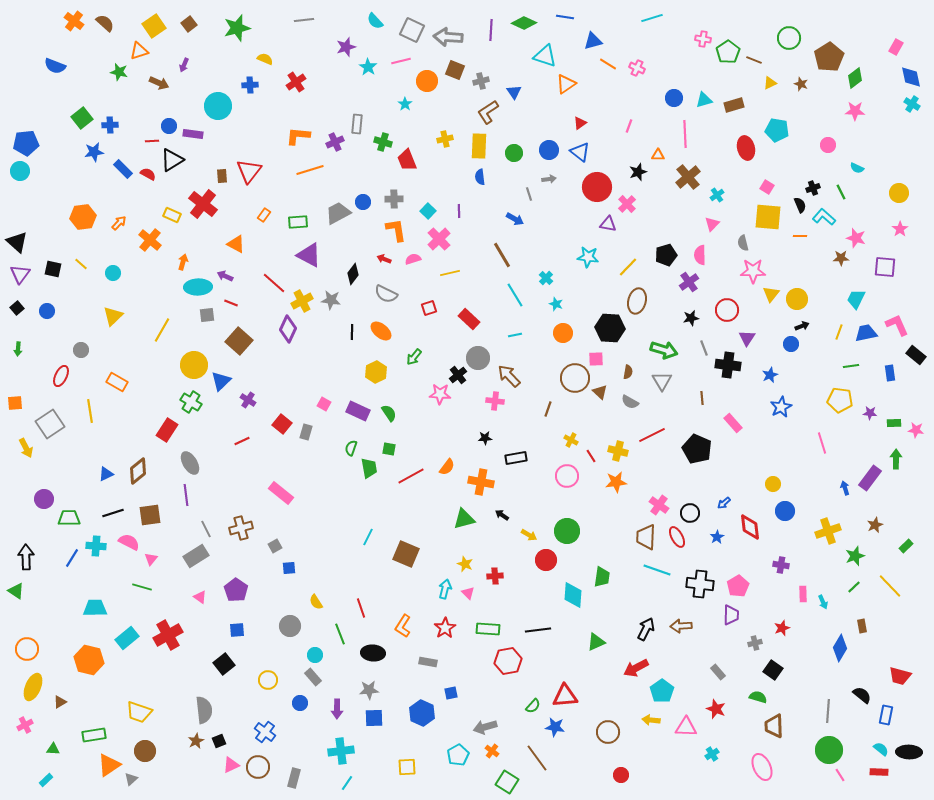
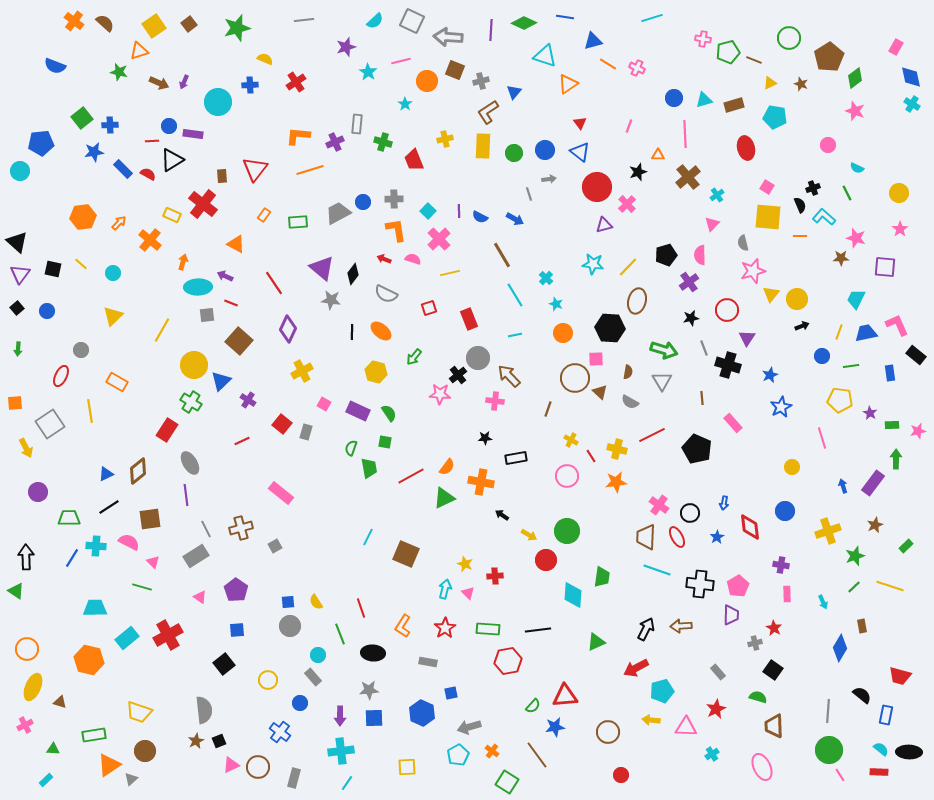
cyan semicircle at (375, 21): rotated 90 degrees counterclockwise
gray square at (412, 30): moved 9 px up
green pentagon at (728, 52): rotated 20 degrees clockwise
purple arrow at (184, 65): moved 17 px down
cyan star at (368, 67): moved 5 px down
orange triangle at (566, 84): moved 2 px right
blue triangle at (514, 92): rotated 14 degrees clockwise
cyan circle at (218, 106): moved 4 px up
pink star at (855, 111): rotated 18 degrees clockwise
red triangle at (580, 123): rotated 32 degrees counterclockwise
cyan pentagon at (777, 130): moved 2 px left, 13 px up
blue pentagon at (26, 143): moved 15 px right
yellow rectangle at (479, 146): moved 4 px right
blue circle at (549, 150): moved 4 px left
red trapezoid at (407, 160): moved 7 px right
red triangle at (249, 171): moved 6 px right, 2 px up
blue semicircle at (480, 177): moved 40 px down; rotated 56 degrees counterclockwise
green line at (841, 192): moved 6 px right, 1 px down
purple triangle at (608, 224): moved 4 px left, 1 px down; rotated 24 degrees counterclockwise
purple triangle at (309, 255): moved 13 px right, 13 px down; rotated 12 degrees clockwise
cyan star at (588, 257): moved 5 px right, 7 px down
pink semicircle at (413, 259): rotated 35 degrees clockwise
pink star at (753, 271): rotated 15 degrees counterclockwise
red line at (274, 283): rotated 15 degrees clockwise
yellow cross at (302, 301): moved 70 px down
red rectangle at (469, 319): rotated 25 degrees clockwise
blue circle at (791, 344): moved 31 px right, 12 px down
black cross at (728, 365): rotated 10 degrees clockwise
yellow hexagon at (376, 372): rotated 20 degrees counterclockwise
purple star at (870, 413): rotated 24 degrees clockwise
green rectangle at (894, 423): moved 2 px left, 2 px down
pink star at (916, 430): moved 2 px right, 1 px down; rotated 21 degrees counterclockwise
pink line at (822, 443): moved 5 px up
green square at (389, 449): moved 4 px left, 7 px up
yellow cross at (618, 451): moved 1 px left, 2 px up
purple rectangle at (870, 478): moved 3 px right, 5 px down
yellow circle at (773, 484): moved 19 px right, 17 px up
blue arrow at (845, 488): moved 2 px left, 2 px up
purple circle at (44, 499): moved 6 px left, 7 px up
blue arrow at (724, 503): rotated 40 degrees counterclockwise
black line at (113, 513): moved 4 px left, 6 px up; rotated 15 degrees counterclockwise
brown square at (150, 515): moved 4 px down
green triangle at (464, 519): moved 20 px left, 21 px up; rotated 10 degrees counterclockwise
pink triangle at (151, 559): moved 2 px right, 3 px down; rotated 24 degrees counterclockwise
blue square at (289, 568): moved 1 px left, 34 px down
yellow line at (890, 586): rotated 28 degrees counterclockwise
pink rectangle at (803, 594): moved 16 px left
red star at (782, 628): moved 8 px left; rotated 21 degrees counterclockwise
cyan circle at (315, 655): moved 3 px right
cyan pentagon at (662, 691): rotated 20 degrees clockwise
brown triangle at (60, 702): rotated 48 degrees clockwise
purple arrow at (337, 709): moved 3 px right, 7 px down
red star at (716, 709): rotated 24 degrees clockwise
gray arrow at (485, 727): moved 16 px left
blue star at (555, 727): rotated 18 degrees counterclockwise
blue cross at (265, 732): moved 15 px right
brown line at (537, 758): moved 3 px up
